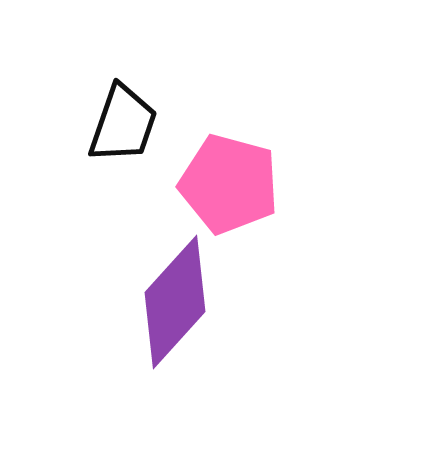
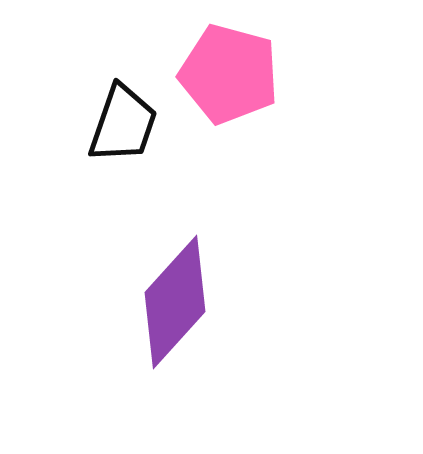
pink pentagon: moved 110 px up
